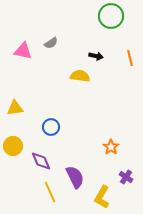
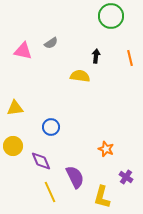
black arrow: rotated 96 degrees counterclockwise
orange star: moved 5 px left, 2 px down; rotated 14 degrees counterclockwise
yellow L-shape: rotated 15 degrees counterclockwise
